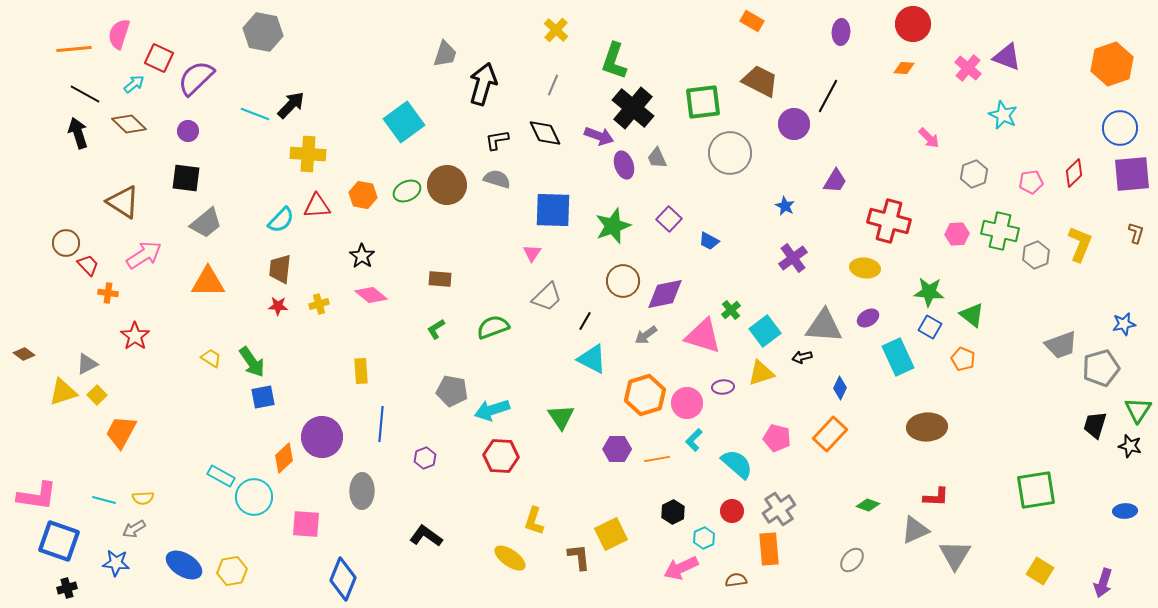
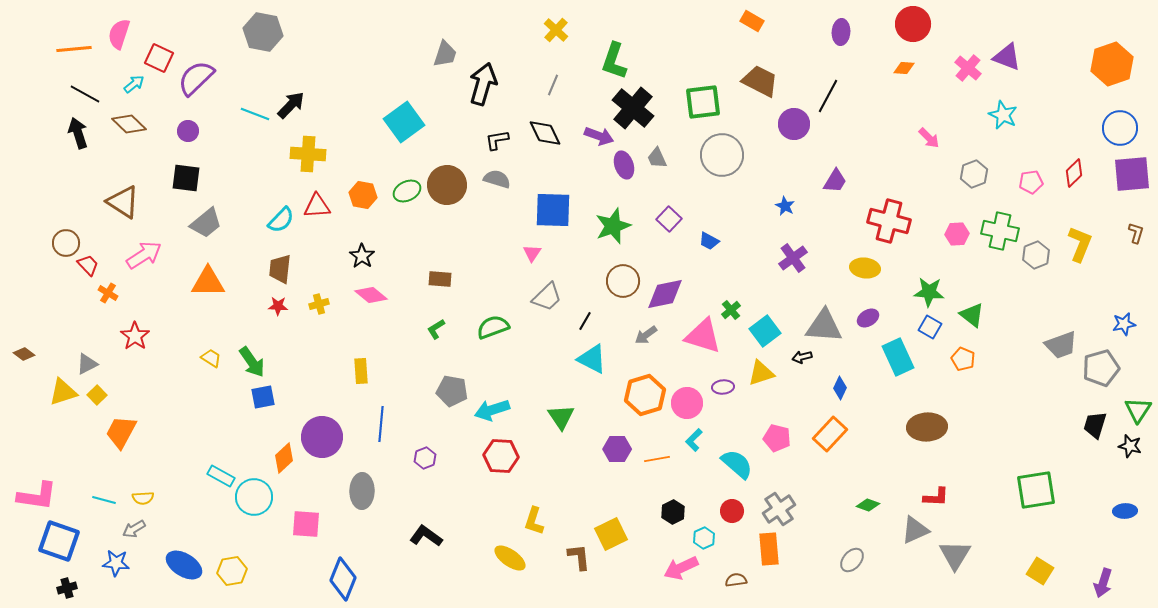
gray circle at (730, 153): moved 8 px left, 2 px down
orange cross at (108, 293): rotated 24 degrees clockwise
